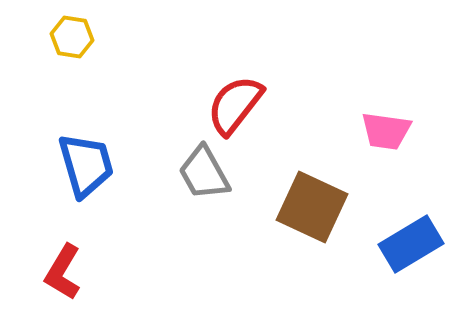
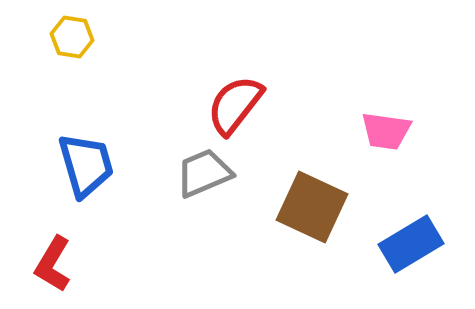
gray trapezoid: rotated 96 degrees clockwise
red L-shape: moved 10 px left, 8 px up
